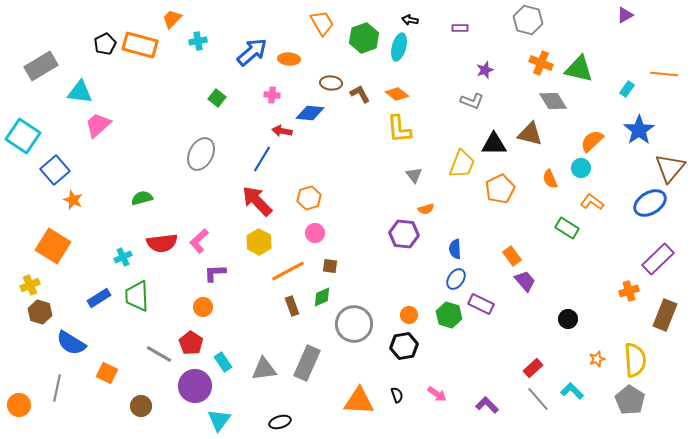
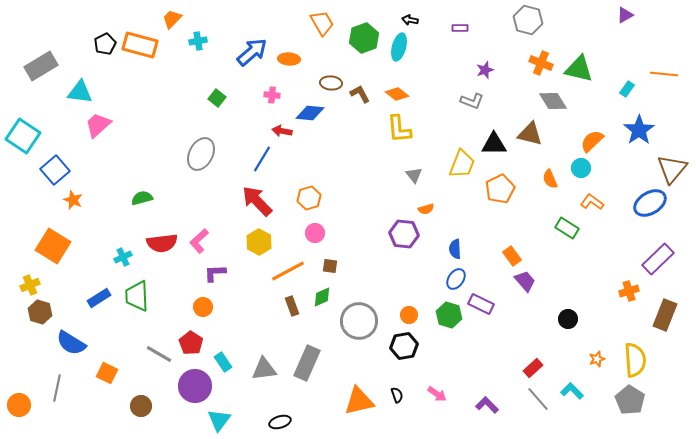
brown triangle at (670, 168): moved 2 px right, 1 px down
gray circle at (354, 324): moved 5 px right, 3 px up
orange triangle at (359, 401): rotated 16 degrees counterclockwise
